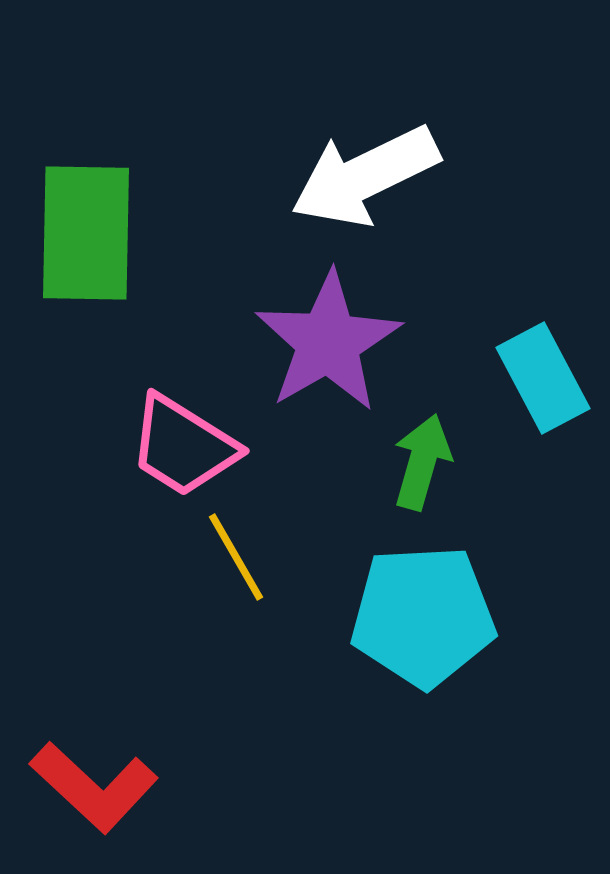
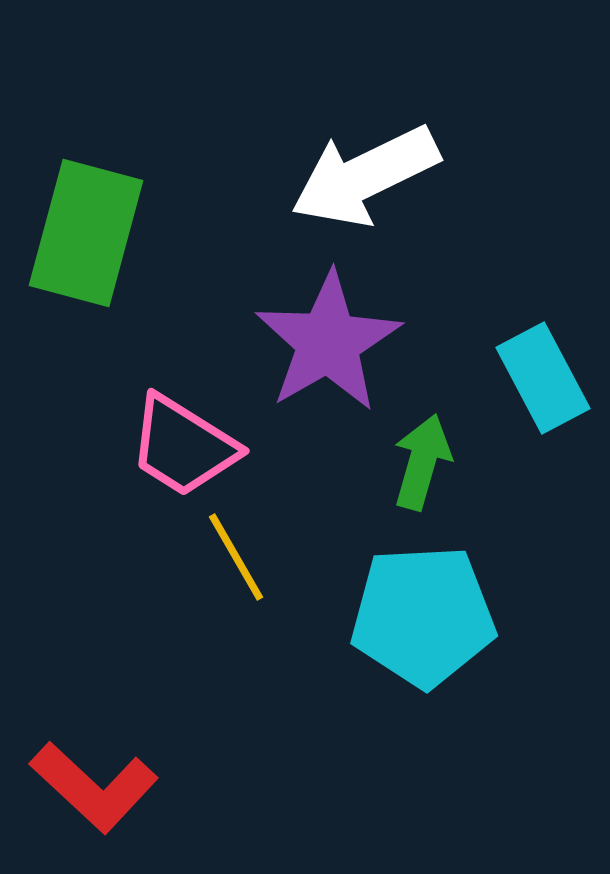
green rectangle: rotated 14 degrees clockwise
